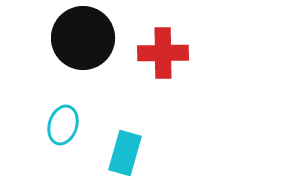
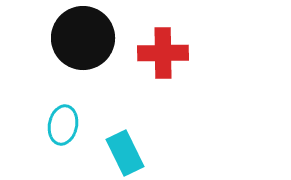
cyan ellipse: rotated 6 degrees counterclockwise
cyan rectangle: rotated 42 degrees counterclockwise
